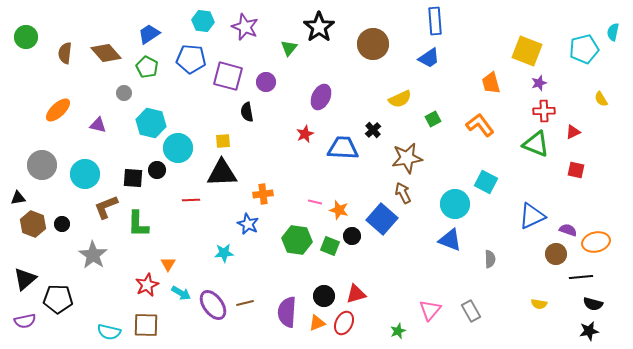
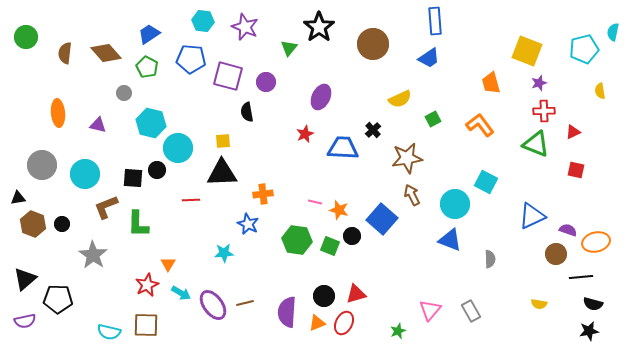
yellow semicircle at (601, 99): moved 1 px left, 8 px up; rotated 21 degrees clockwise
orange ellipse at (58, 110): moved 3 px down; rotated 52 degrees counterclockwise
brown arrow at (403, 193): moved 9 px right, 2 px down
